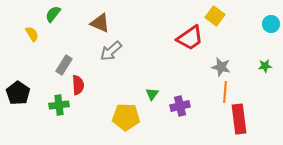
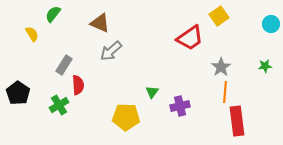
yellow square: moved 4 px right; rotated 18 degrees clockwise
gray star: rotated 24 degrees clockwise
green triangle: moved 2 px up
green cross: rotated 24 degrees counterclockwise
red rectangle: moved 2 px left, 2 px down
